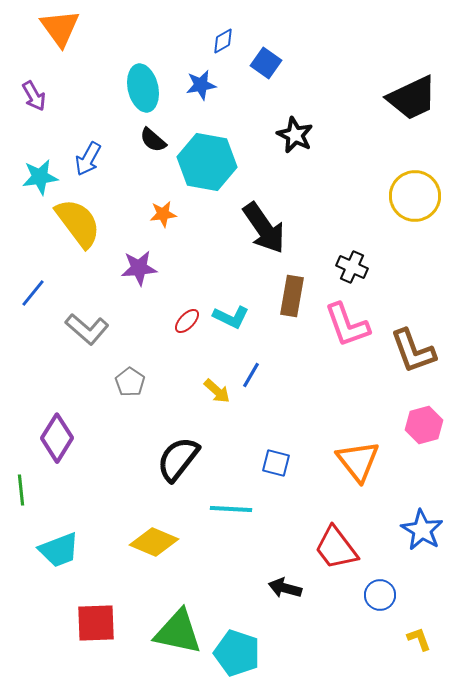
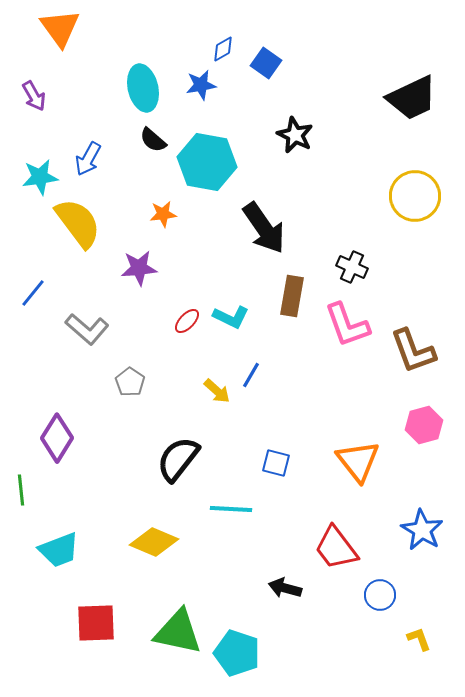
blue diamond at (223, 41): moved 8 px down
